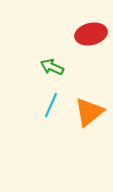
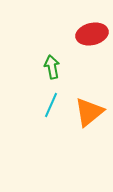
red ellipse: moved 1 px right
green arrow: rotated 55 degrees clockwise
